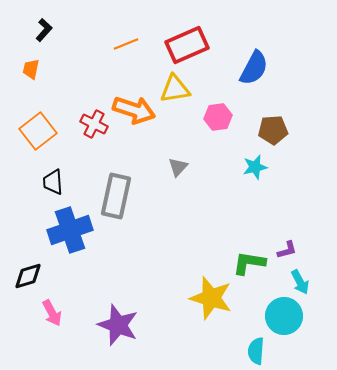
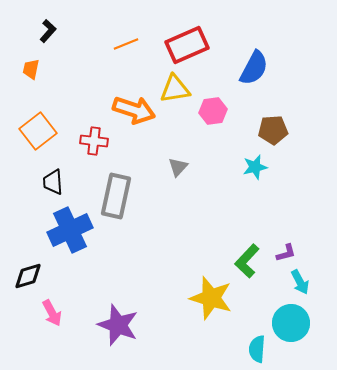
black L-shape: moved 4 px right, 1 px down
pink hexagon: moved 5 px left, 6 px up
red cross: moved 17 px down; rotated 20 degrees counterclockwise
blue cross: rotated 6 degrees counterclockwise
purple L-shape: moved 1 px left, 3 px down
green L-shape: moved 2 px left, 2 px up; rotated 56 degrees counterclockwise
cyan circle: moved 7 px right, 7 px down
cyan semicircle: moved 1 px right, 2 px up
